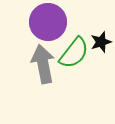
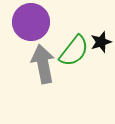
purple circle: moved 17 px left
green semicircle: moved 2 px up
